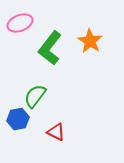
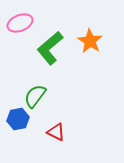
green L-shape: rotated 12 degrees clockwise
